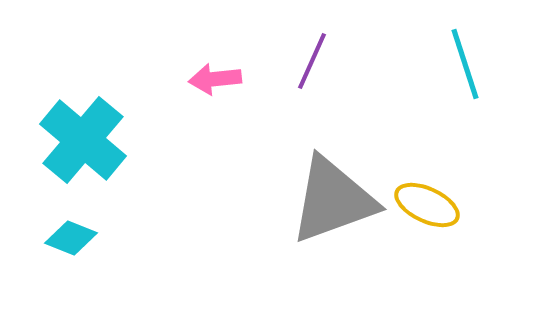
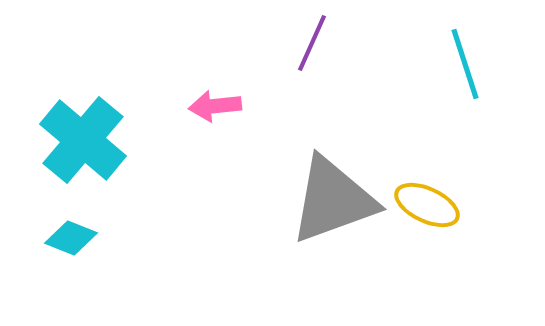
purple line: moved 18 px up
pink arrow: moved 27 px down
